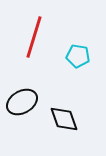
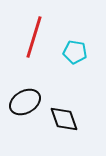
cyan pentagon: moved 3 px left, 4 px up
black ellipse: moved 3 px right
